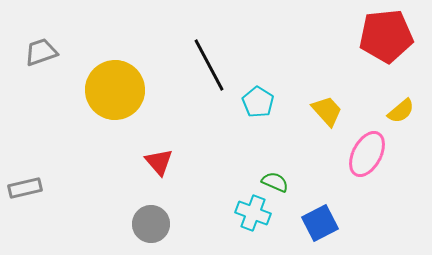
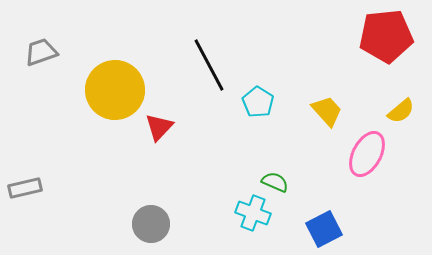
red triangle: moved 35 px up; rotated 24 degrees clockwise
blue square: moved 4 px right, 6 px down
